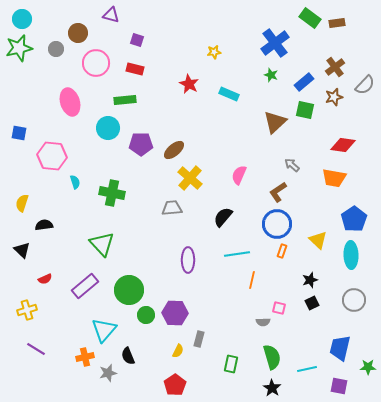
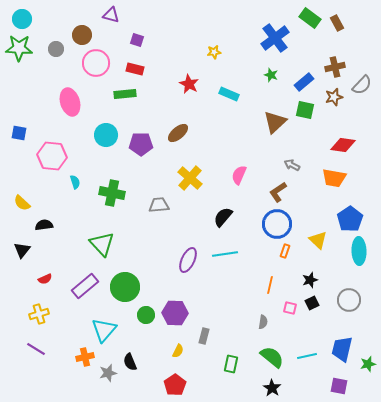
brown rectangle at (337, 23): rotated 70 degrees clockwise
brown circle at (78, 33): moved 4 px right, 2 px down
blue cross at (275, 43): moved 5 px up
green star at (19, 48): rotated 16 degrees clockwise
brown cross at (335, 67): rotated 24 degrees clockwise
gray semicircle at (365, 85): moved 3 px left
green rectangle at (125, 100): moved 6 px up
cyan circle at (108, 128): moved 2 px left, 7 px down
brown ellipse at (174, 150): moved 4 px right, 17 px up
gray arrow at (292, 165): rotated 14 degrees counterclockwise
yellow semicircle at (22, 203): rotated 66 degrees counterclockwise
gray trapezoid at (172, 208): moved 13 px left, 3 px up
blue pentagon at (354, 219): moved 4 px left
black triangle at (22, 250): rotated 24 degrees clockwise
orange rectangle at (282, 251): moved 3 px right
cyan line at (237, 254): moved 12 px left
cyan ellipse at (351, 255): moved 8 px right, 4 px up
purple ellipse at (188, 260): rotated 25 degrees clockwise
orange line at (252, 280): moved 18 px right, 5 px down
green circle at (129, 290): moved 4 px left, 3 px up
gray circle at (354, 300): moved 5 px left
pink square at (279, 308): moved 11 px right
yellow cross at (27, 310): moved 12 px right, 4 px down
gray semicircle at (263, 322): rotated 80 degrees counterclockwise
gray rectangle at (199, 339): moved 5 px right, 3 px up
blue trapezoid at (340, 348): moved 2 px right, 1 px down
black semicircle at (128, 356): moved 2 px right, 6 px down
green semicircle at (272, 357): rotated 35 degrees counterclockwise
green star at (368, 367): moved 3 px up; rotated 14 degrees counterclockwise
cyan line at (307, 369): moved 13 px up
